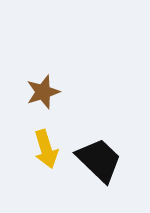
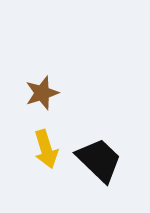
brown star: moved 1 px left, 1 px down
